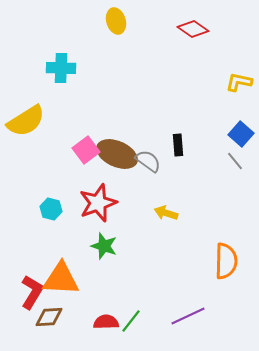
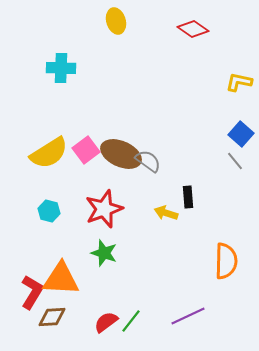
yellow semicircle: moved 23 px right, 32 px down
black rectangle: moved 10 px right, 52 px down
brown ellipse: moved 4 px right
red star: moved 6 px right, 6 px down
cyan hexagon: moved 2 px left, 2 px down
green star: moved 7 px down
brown diamond: moved 3 px right
red semicircle: rotated 35 degrees counterclockwise
